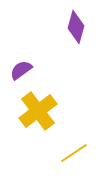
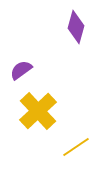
yellow cross: rotated 6 degrees counterclockwise
yellow line: moved 2 px right, 6 px up
